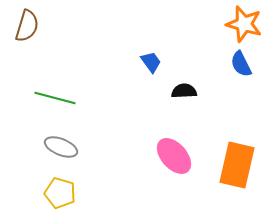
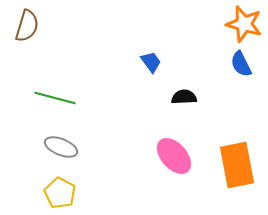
black semicircle: moved 6 px down
orange rectangle: rotated 24 degrees counterclockwise
yellow pentagon: rotated 12 degrees clockwise
